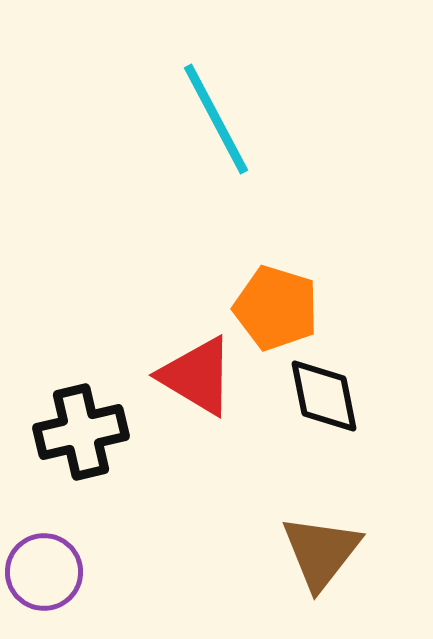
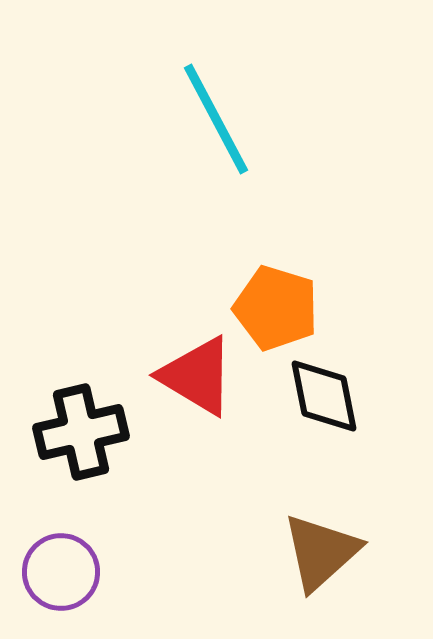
brown triangle: rotated 10 degrees clockwise
purple circle: moved 17 px right
